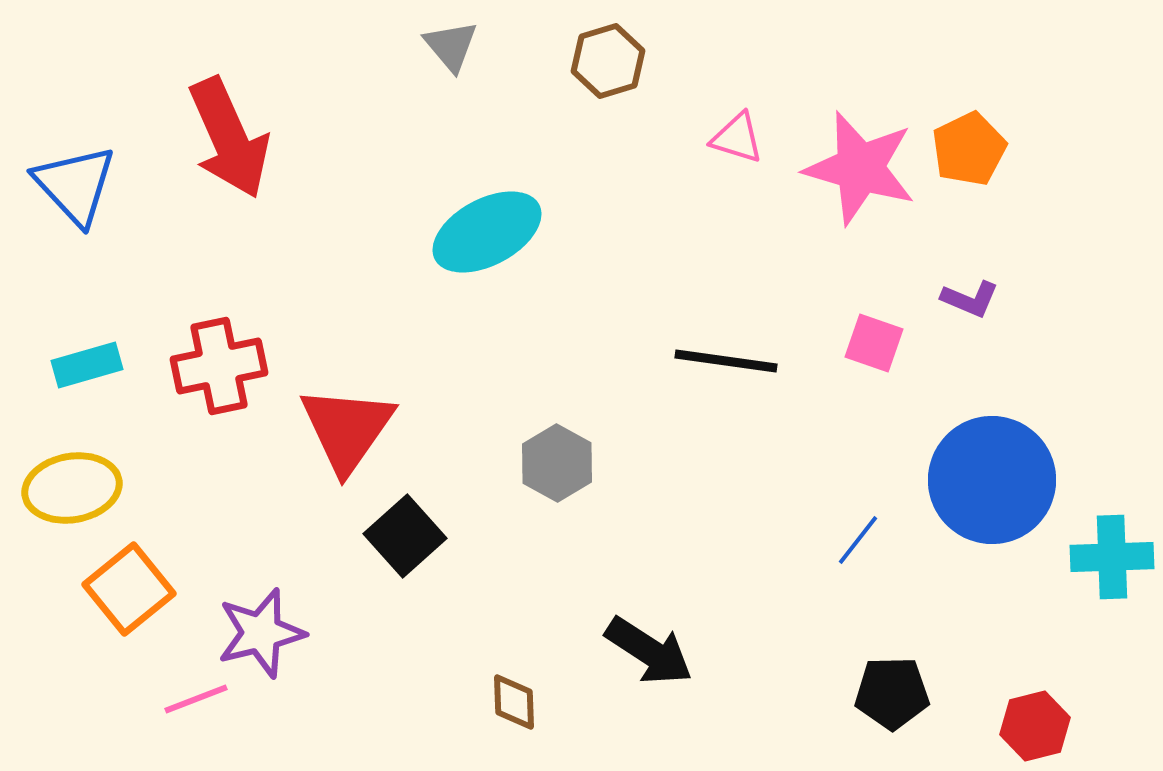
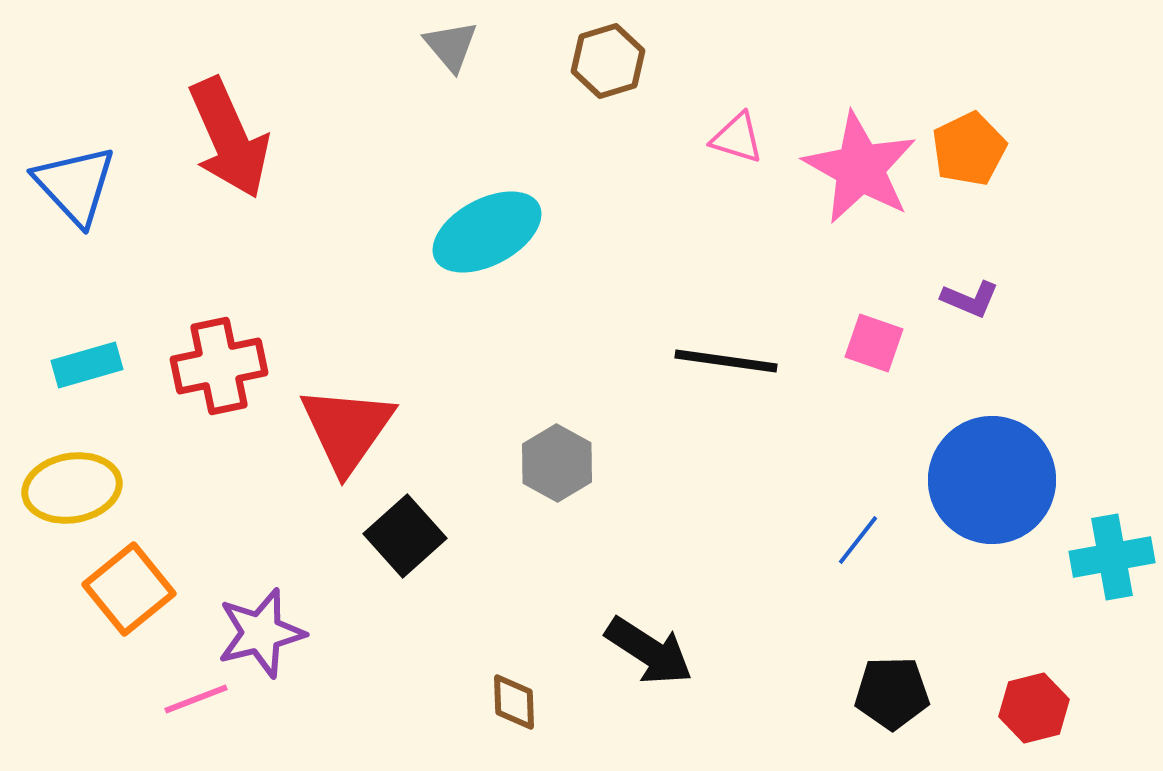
pink star: rotated 13 degrees clockwise
cyan cross: rotated 8 degrees counterclockwise
red hexagon: moved 1 px left, 18 px up
